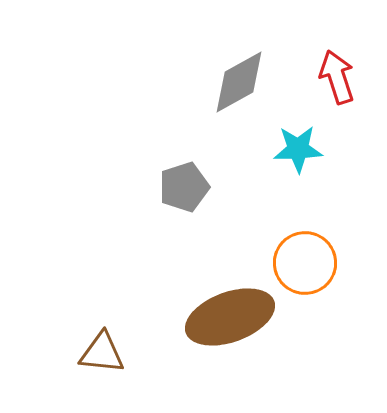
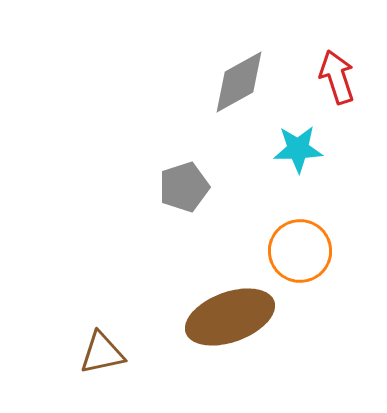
orange circle: moved 5 px left, 12 px up
brown triangle: rotated 18 degrees counterclockwise
